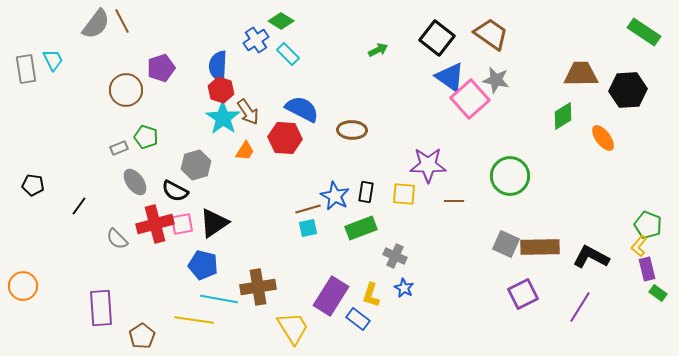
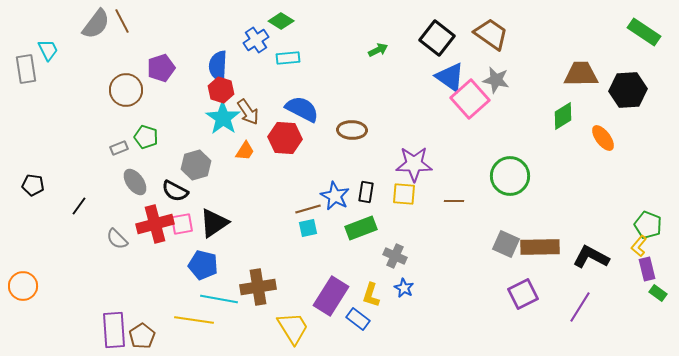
cyan rectangle at (288, 54): moved 4 px down; rotated 50 degrees counterclockwise
cyan trapezoid at (53, 60): moved 5 px left, 10 px up
purple star at (428, 165): moved 14 px left, 1 px up
purple rectangle at (101, 308): moved 13 px right, 22 px down
